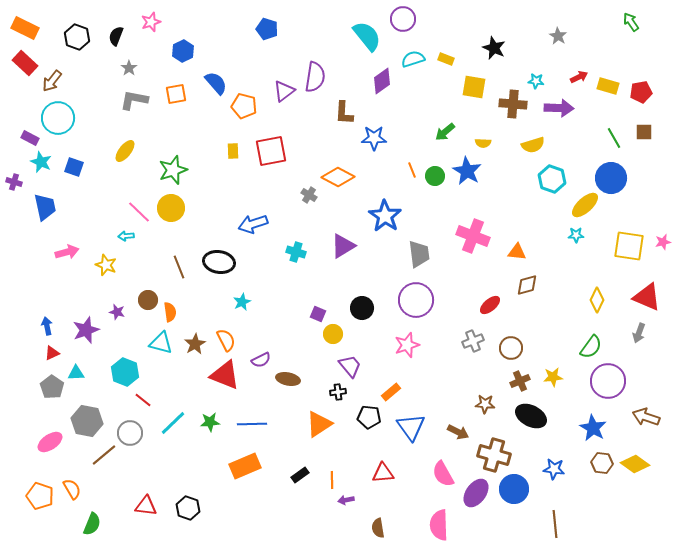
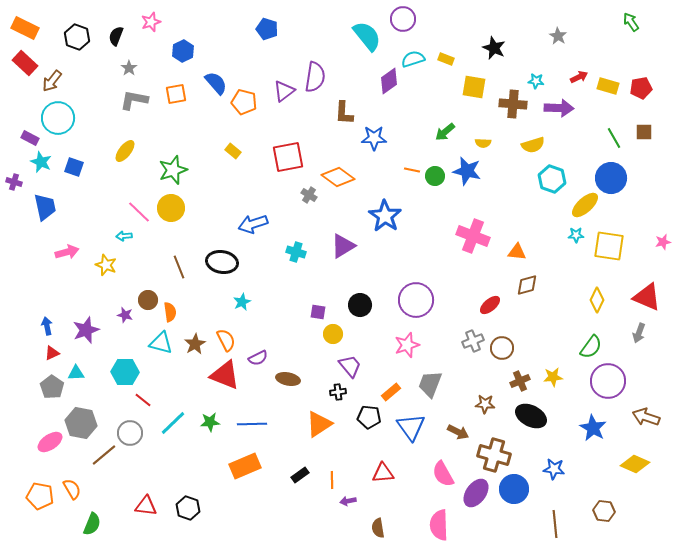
purple diamond at (382, 81): moved 7 px right
red pentagon at (641, 92): moved 4 px up
orange pentagon at (244, 106): moved 4 px up
yellow rectangle at (233, 151): rotated 49 degrees counterclockwise
red square at (271, 151): moved 17 px right, 6 px down
orange line at (412, 170): rotated 56 degrees counterclockwise
blue star at (467, 171): rotated 16 degrees counterclockwise
orange diamond at (338, 177): rotated 8 degrees clockwise
cyan arrow at (126, 236): moved 2 px left
yellow square at (629, 246): moved 20 px left
gray trapezoid at (419, 254): moved 11 px right, 130 px down; rotated 152 degrees counterclockwise
black ellipse at (219, 262): moved 3 px right
black circle at (362, 308): moved 2 px left, 3 px up
purple star at (117, 312): moved 8 px right, 3 px down
purple square at (318, 314): moved 2 px up; rotated 14 degrees counterclockwise
brown circle at (511, 348): moved 9 px left
purple semicircle at (261, 360): moved 3 px left, 2 px up
cyan hexagon at (125, 372): rotated 20 degrees counterclockwise
gray hexagon at (87, 421): moved 6 px left, 2 px down
brown hexagon at (602, 463): moved 2 px right, 48 px down
yellow diamond at (635, 464): rotated 12 degrees counterclockwise
orange pentagon at (40, 496): rotated 8 degrees counterclockwise
purple arrow at (346, 500): moved 2 px right, 1 px down
